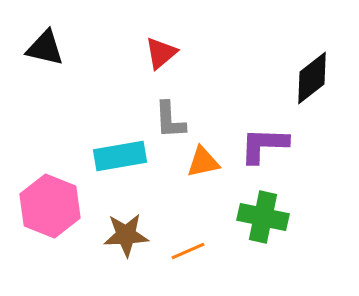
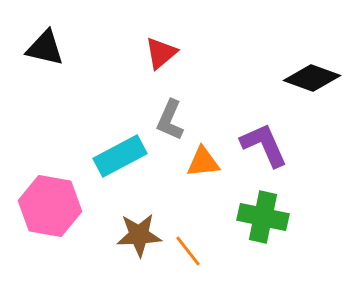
black diamond: rotated 58 degrees clockwise
gray L-shape: rotated 27 degrees clockwise
purple L-shape: rotated 64 degrees clockwise
cyan rectangle: rotated 18 degrees counterclockwise
orange triangle: rotated 6 degrees clockwise
pink hexagon: rotated 12 degrees counterclockwise
brown star: moved 13 px right
orange line: rotated 76 degrees clockwise
